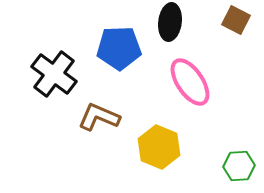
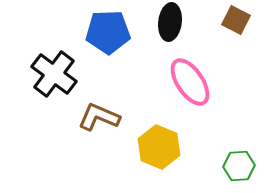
blue pentagon: moved 11 px left, 16 px up
